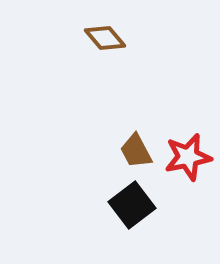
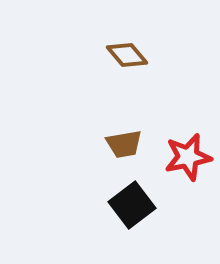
brown diamond: moved 22 px right, 17 px down
brown trapezoid: moved 12 px left, 7 px up; rotated 72 degrees counterclockwise
